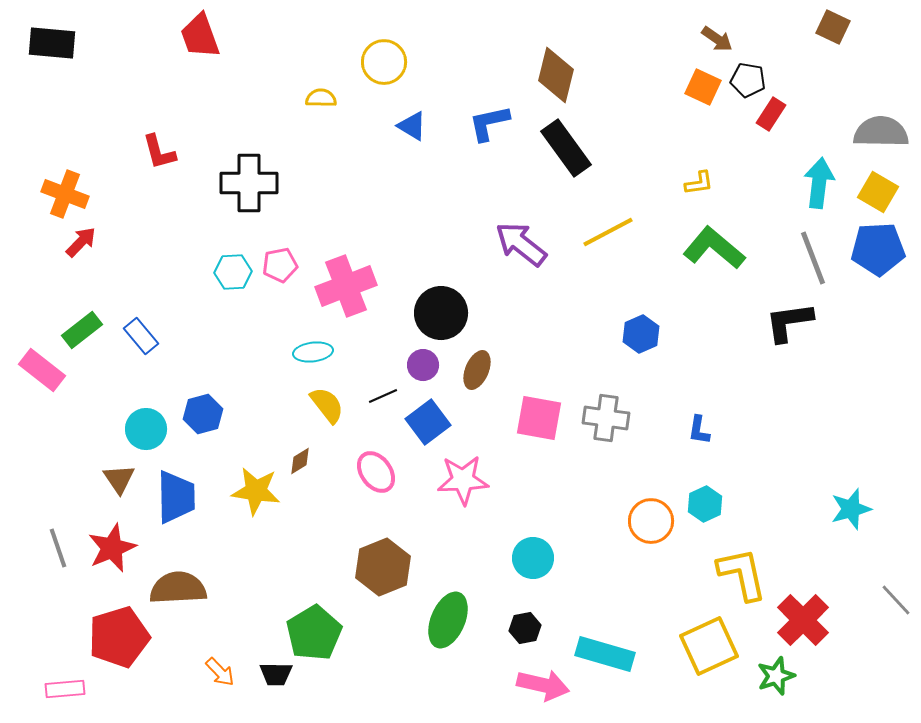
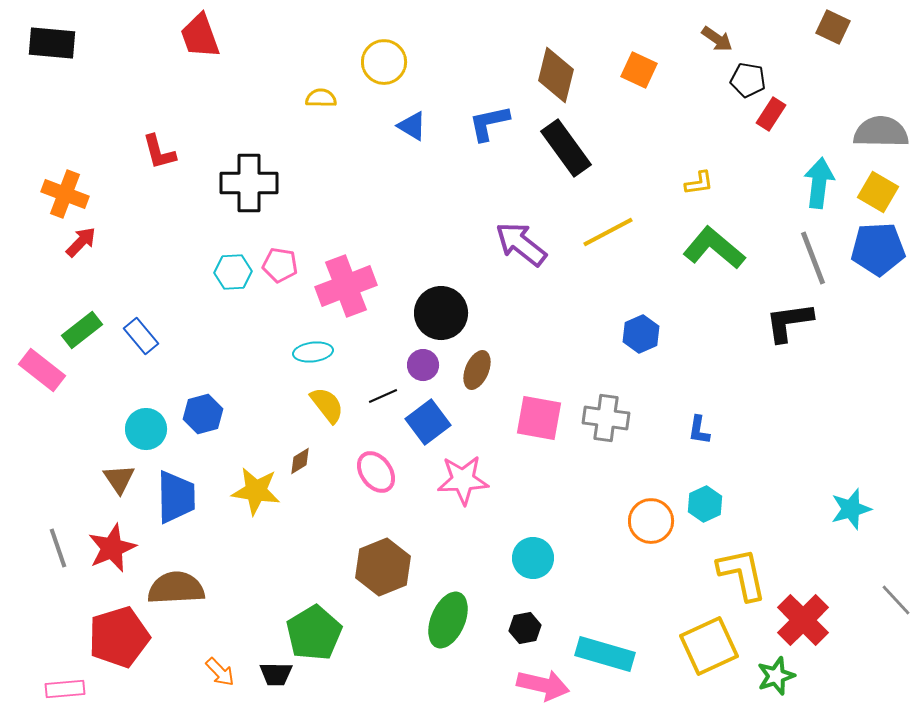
orange square at (703, 87): moved 64 px left, 17 px up
pink pentagon at (280, 265): rotated 20 degrees clockwise
brown semicircle at (178, 588): moved 2 px left
